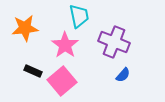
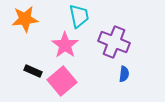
orange star: moved 9 px up
blue semicircle: moved 1 px right, 1 px up; rotated 35 degrees counterclockwise
